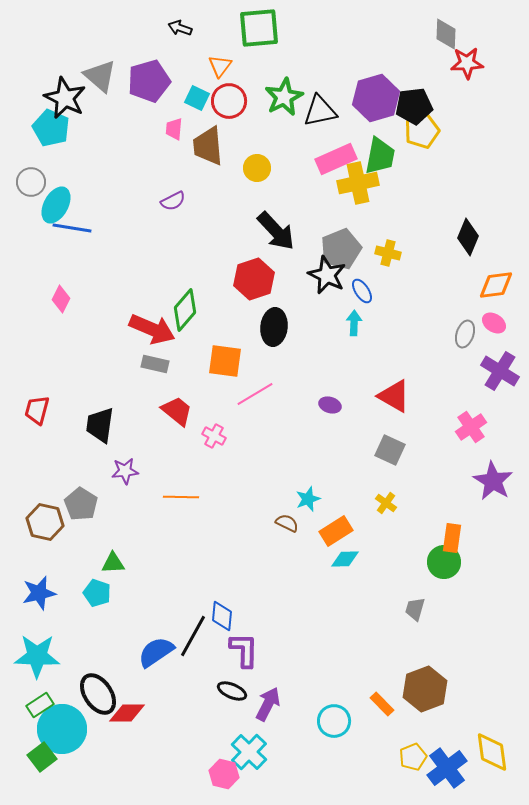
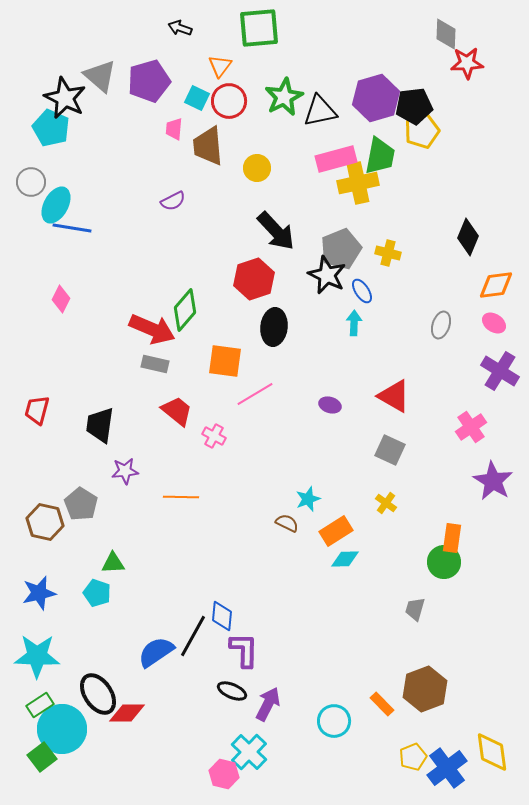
pink rectangle at (336, 159): rotated 9 degrees clockwise
gray ellipse at (465, 334): moved 24 px left, 9 px up
